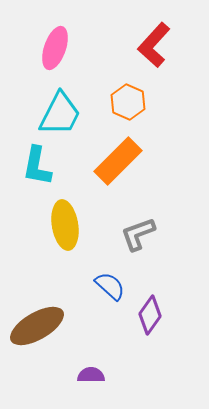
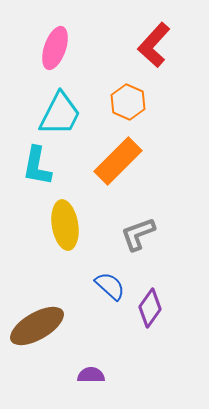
purple diamond: moved 7 px up
